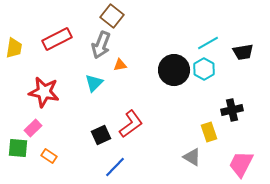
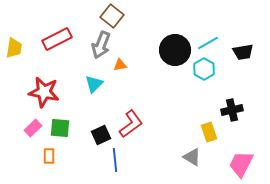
black circle: moved 1 px right, 20 px up
cyan triangle: moved 1 px down
green square: moved 42 px right, 20 px up
orange rectangle: rotated 56 degrees clockwise
blue line: moved 7 px up; rotated 50 degrees counterclockwise
